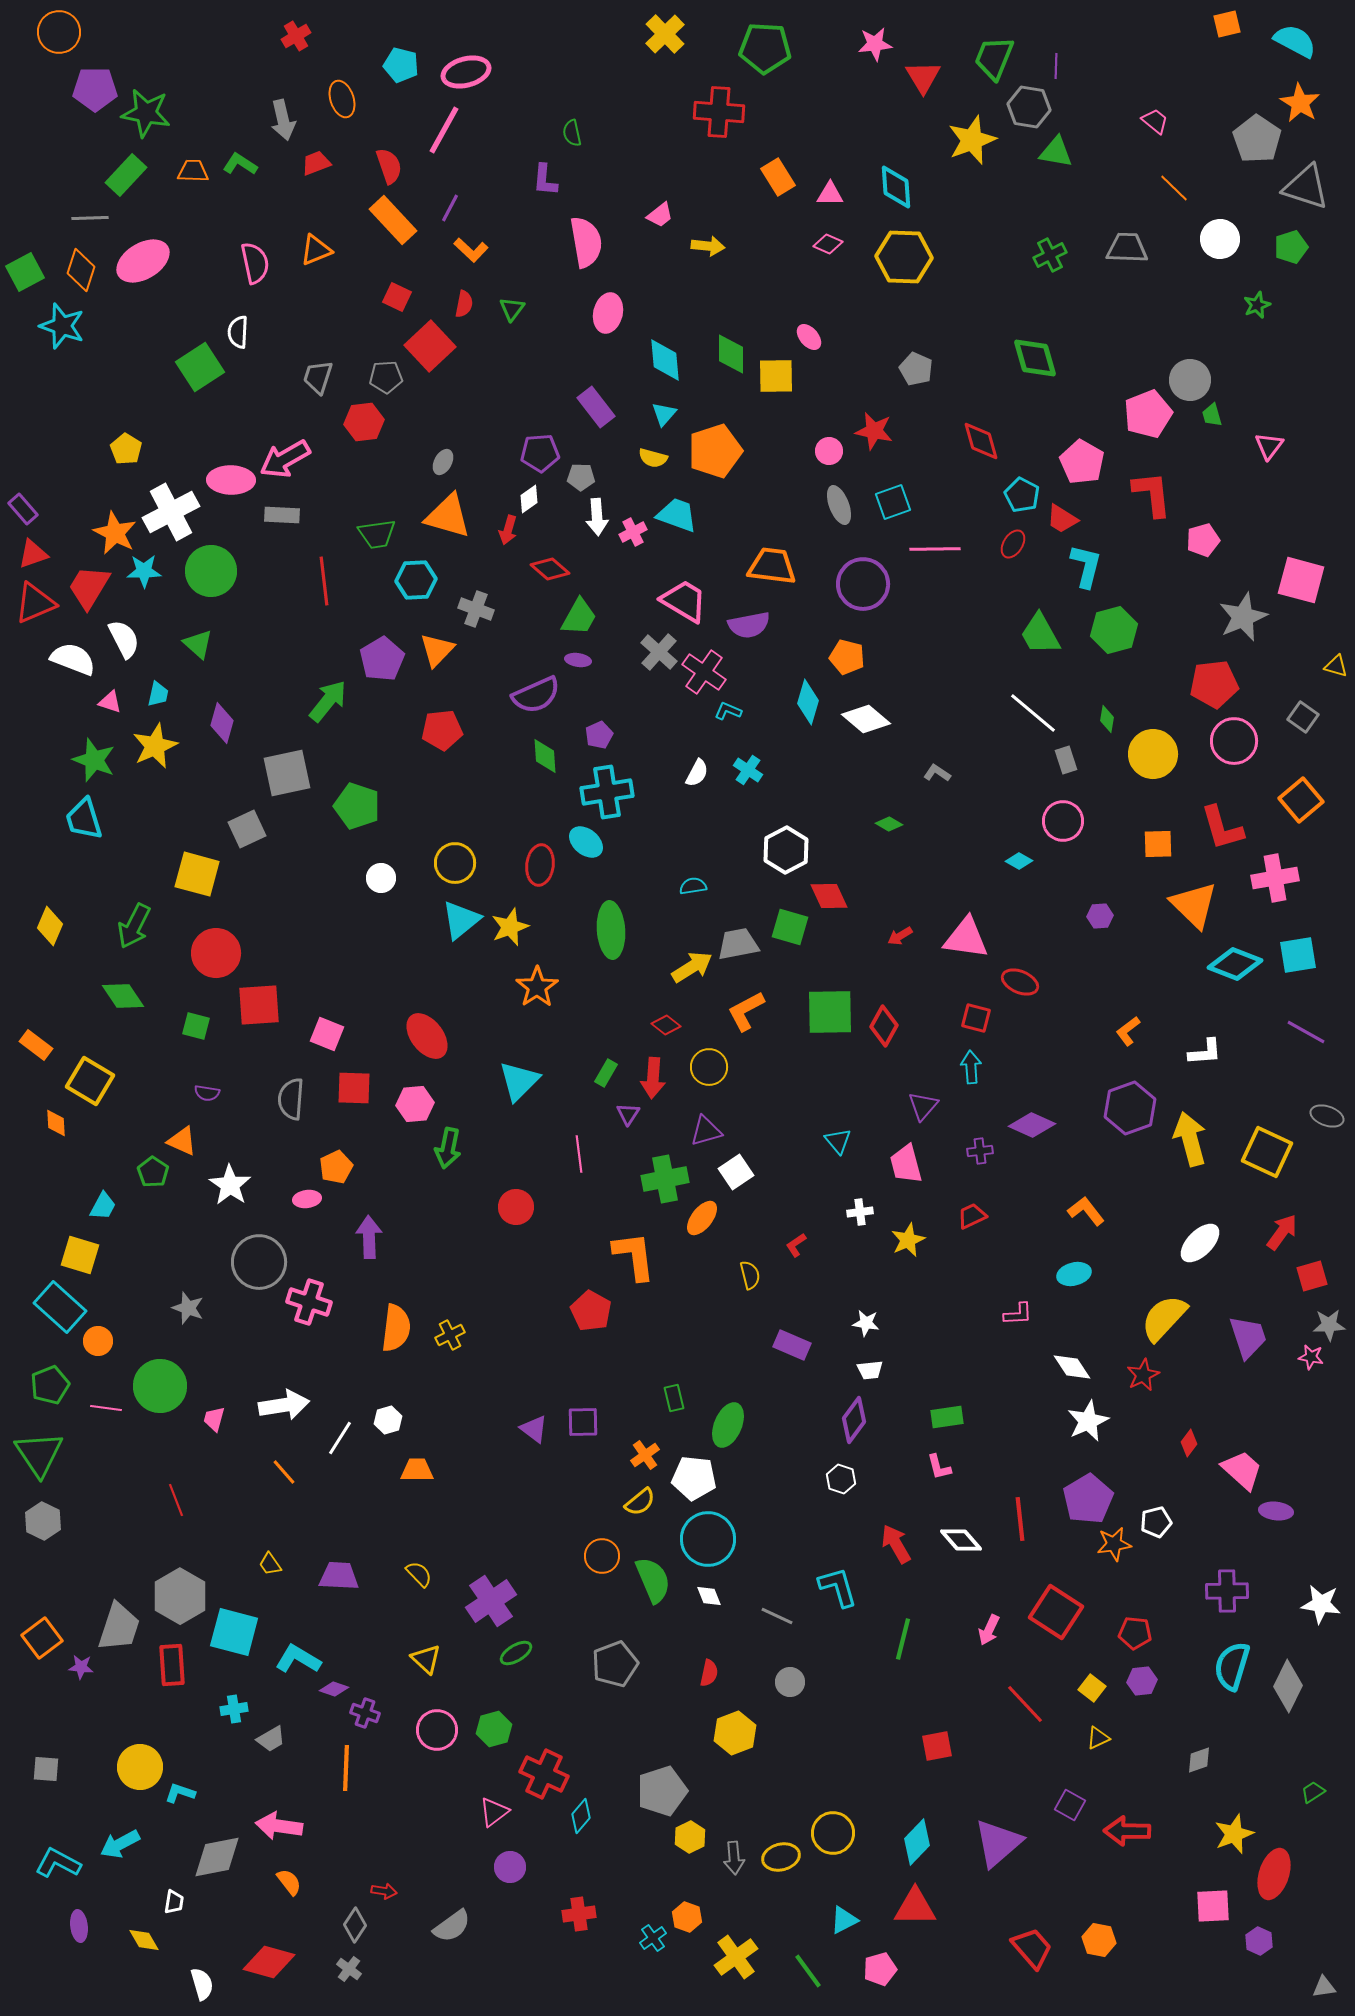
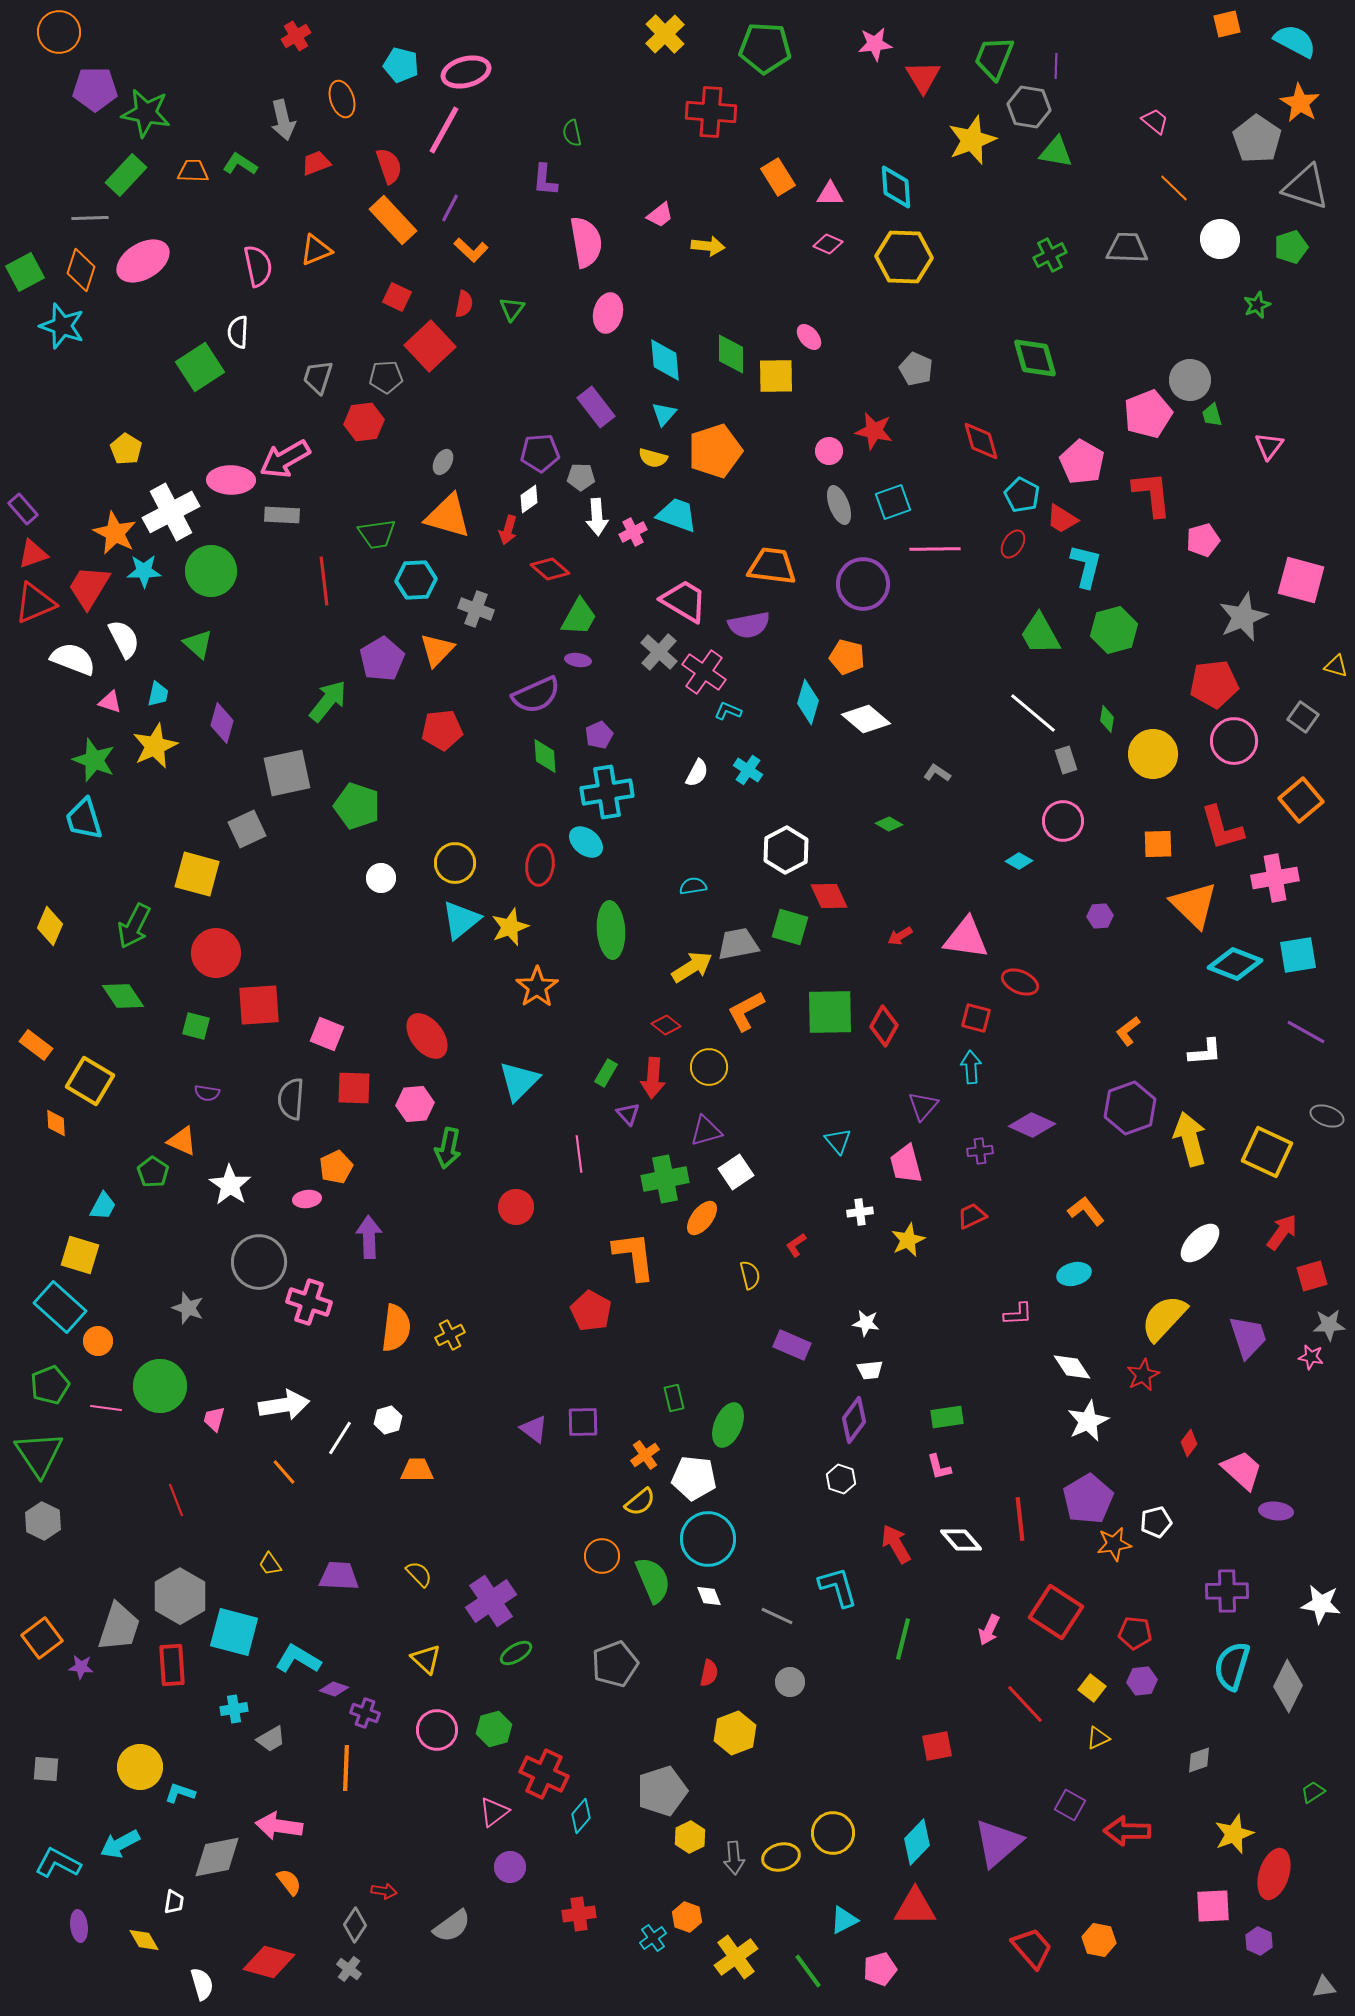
red cross at (719, 112): moved 8 px left
pink semicircle at (255, 263): moved 3 px right, 3 px down
purple triangle at (628, 1114): rotated 15 degrees counterclockwise
